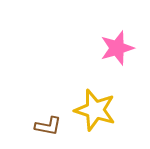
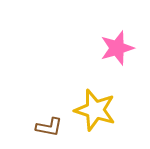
brown L-shape: moved 1 px right, 1 px down
